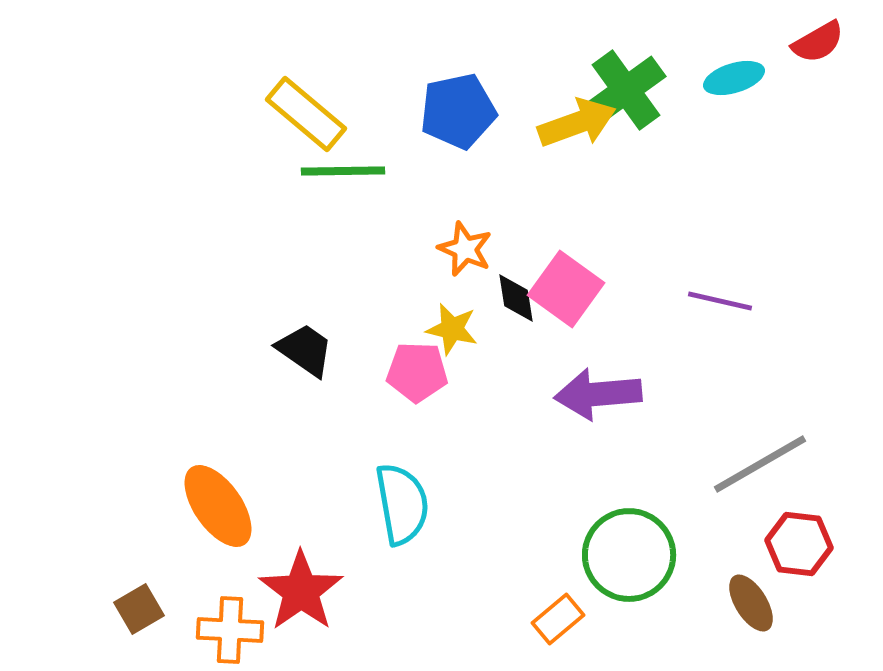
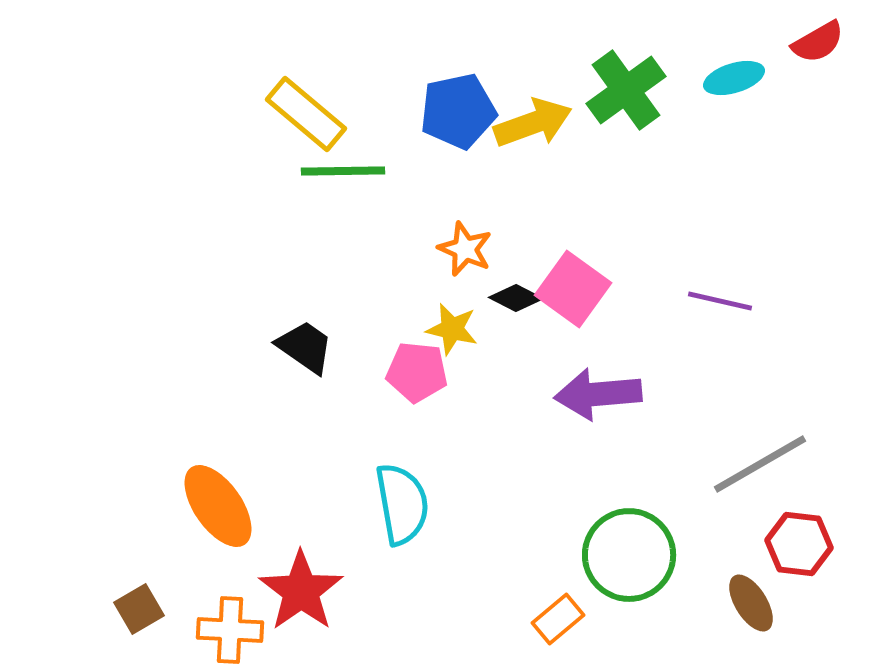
yellow arrow: moved 44 px left
pink square: moved 7 px right
black diamond: rotated 54 degrees counterclockwise
black trapezoid: moved 3 px up
pink pentagon: rotated 4 degrees clockwise
